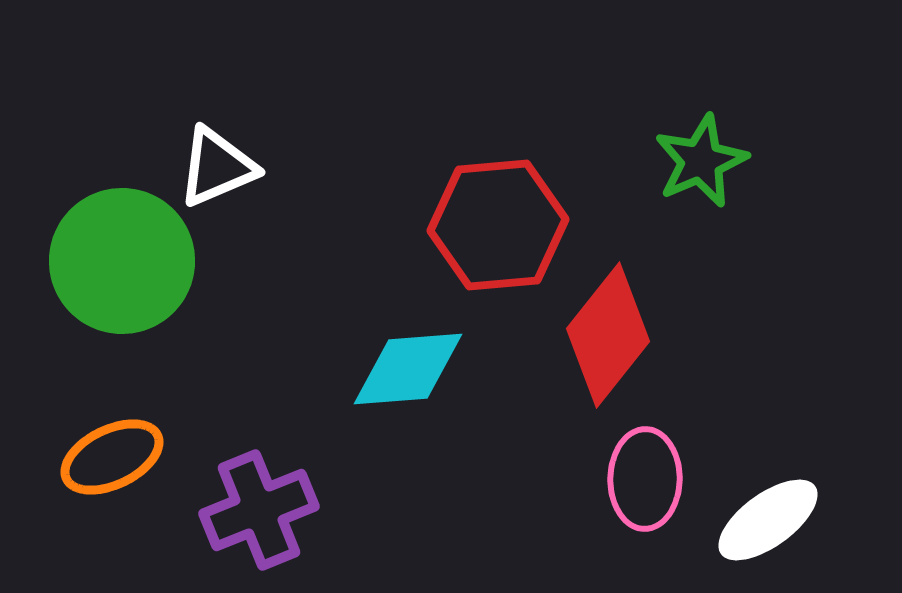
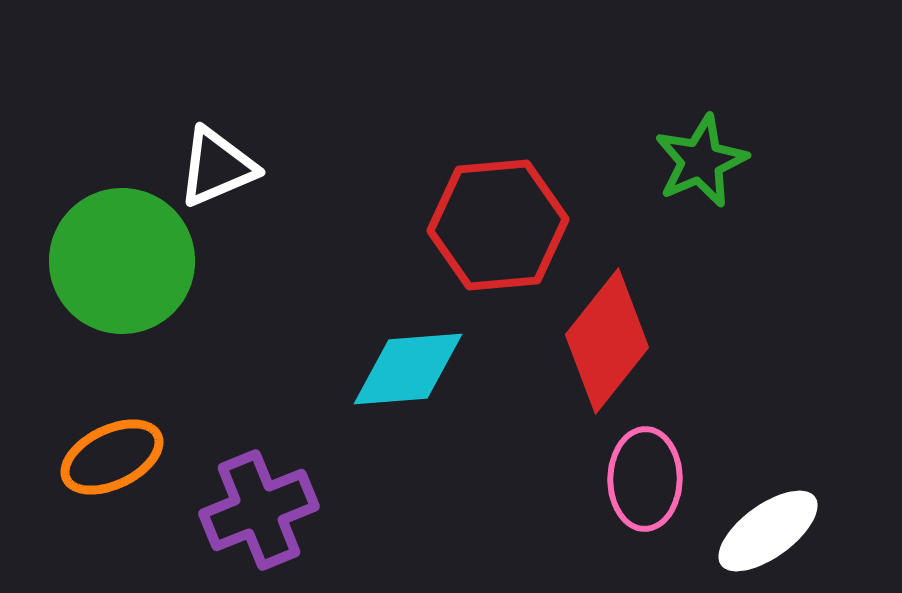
red diamond: moved 1 px left, 6 px down
white ellipse: moved 11 px down
